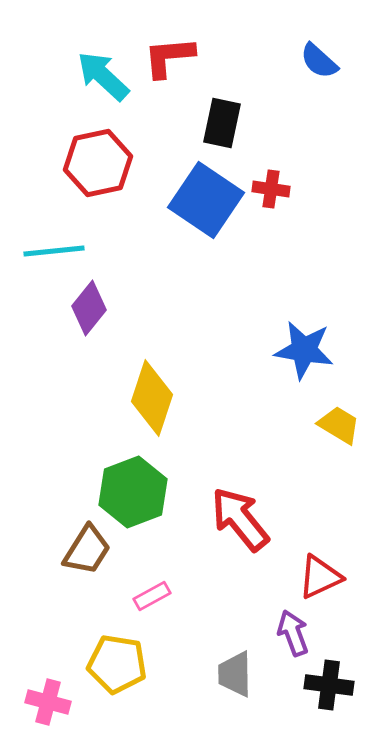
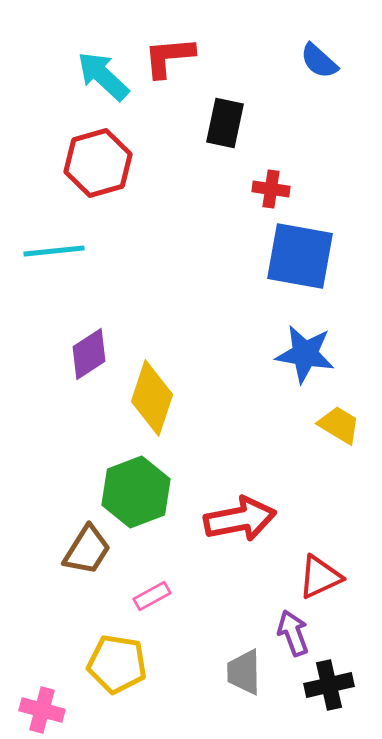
black rectangle: moved 3 px right
red hexagon: rotated 4 degrees counterclockwise
blue square: moved 94 px right, 56 px down; rotated 24 degrees counterclockwise
purple diamond: moved 46 px down; rotated 18 degrees clockwise
blue star: moved 1 px right, 4 px down
green hexagon: moved 3 px right
red arrow: rotated 118 degrees clockwise
gray trapezoid: moved 9 px right, 2 px up
black cross: rotated 21 degrees counterclockwise
pink cross: moved 6 px left, 8 px down
